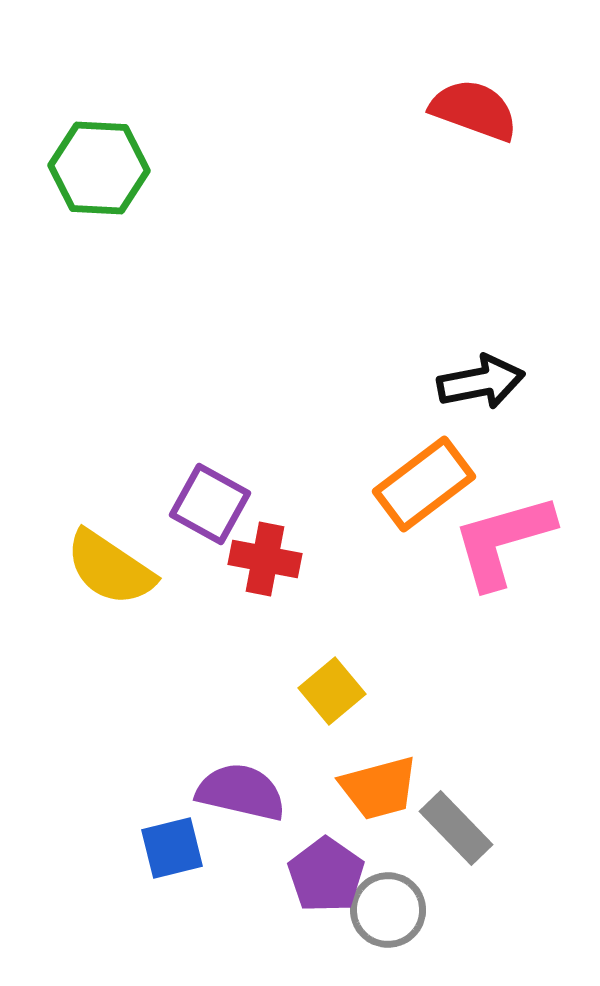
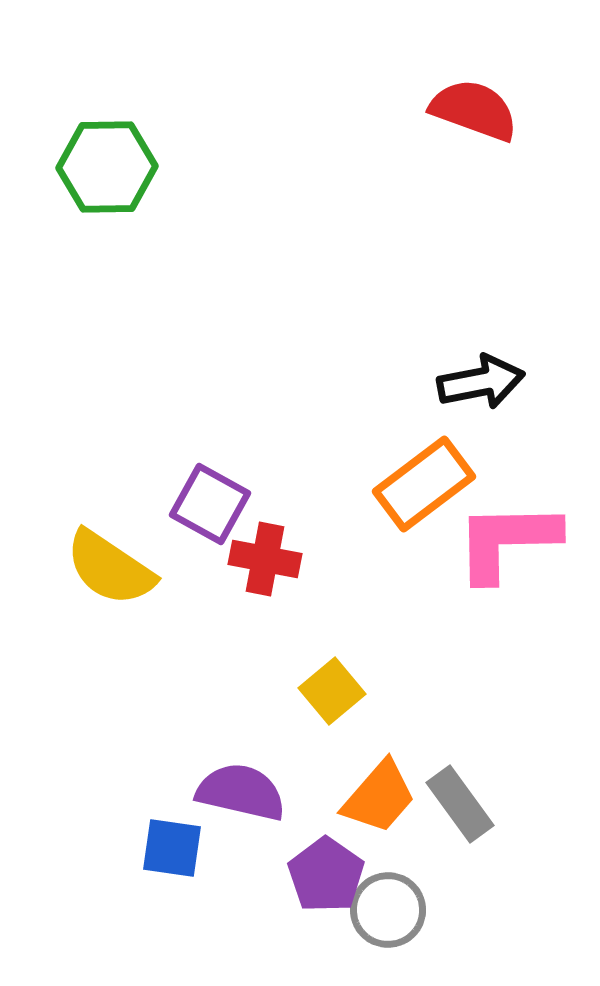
green hexagon: moved 8 px right, 1 px up; rotated 4 degrees counterclockwise
pink L-shape: moved 4 px right; rotated 15 degrees clockwise
orange trapezoid: moved 9 px down; rotated 34 degrees counterclockwise
gray rectangle: moved 4 px right, 24 px up; rotated 8 degrees clockwise
blue square: rotated 22 degrees clockwise
